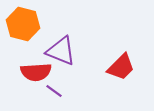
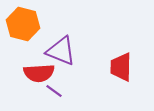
red trapezoid: rotated 136 degrees clockwise
red semicircle: moved 3 px right, 1 px down
